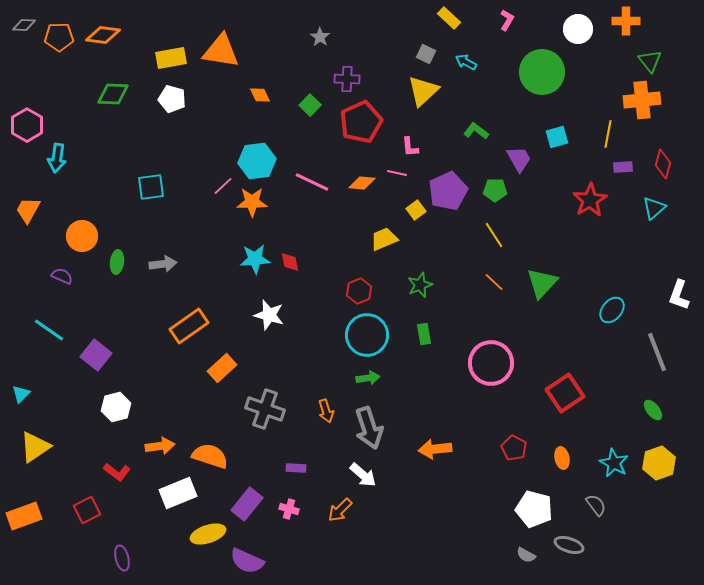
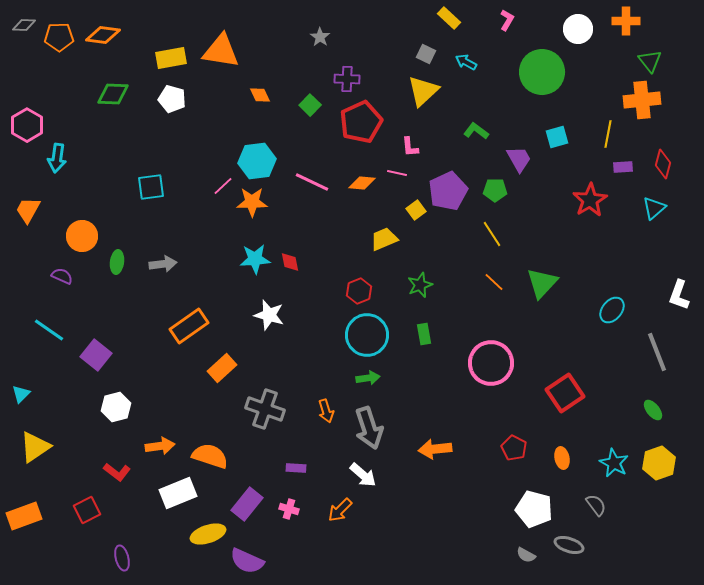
yellow line at (494, 235): moved 2 px left, 1 px up
